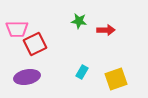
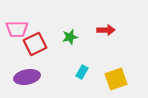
green star: moved 9 px left, 16 px down; rotated 21 degrees counterclockwise
